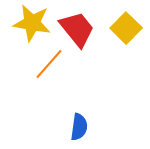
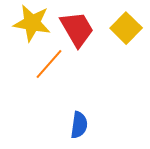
red trapezoid: rotated 9 degrees clockwise
blue semicircle: moved 2 px up
